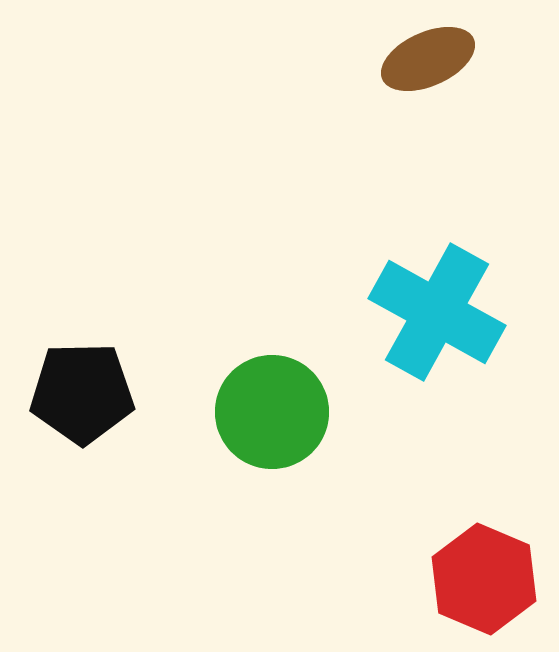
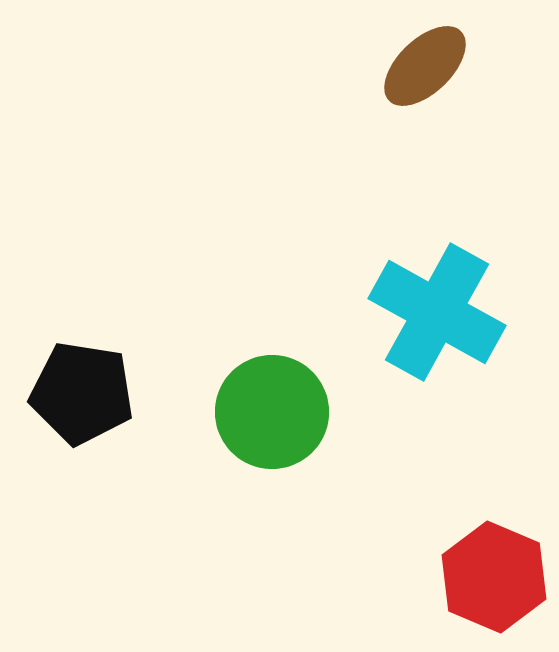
brown ellipse: moved 3 px left, 7 px down; rotated 20 degrees counterclockwise
black pentagon: rotated 10 degrees clockwise
red hexagon: moved 10 px right, 2 px up
